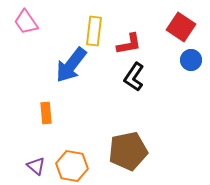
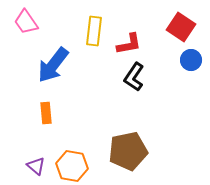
blue arrow: moved 18 px left
